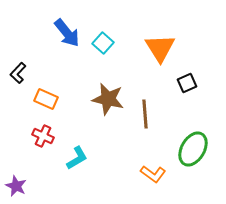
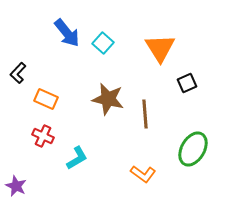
orange L-shape: moved 10 px left
